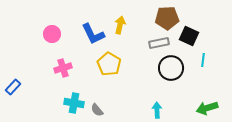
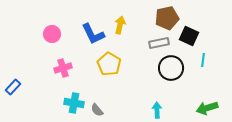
brown pentagon: rotated 10 degrees counterclockwise
